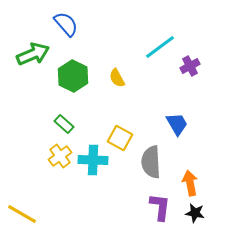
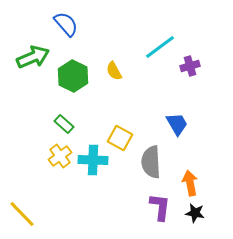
green arrow: moved 3 px down
purple cross: rotated 12 degrees clockwise
yellow semicircle: moved 3 px left, 7 px up
yellow line: rotated 16 degrees clockwise
